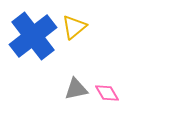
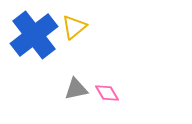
blue cross: moved 1 px right, 1 px up
